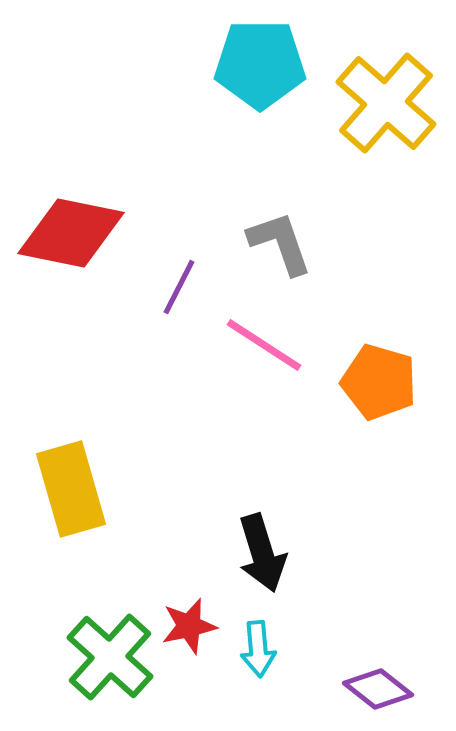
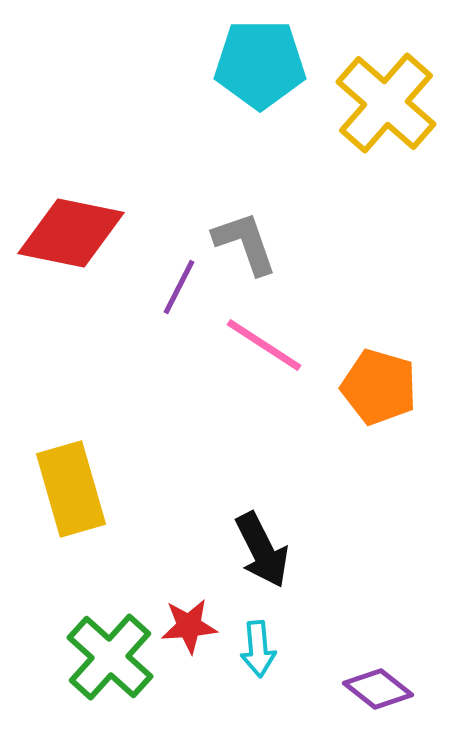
gray L-shape: moved 35 px left
orange pentagon: moved 5 px down
black arrow: moved 3 px up; rotated 10 degrees counterclockwise
red star: rotated 8 degrees clockwise
